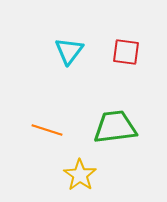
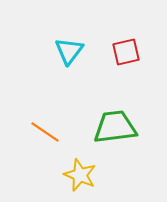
red square: rotated 20 degrees counterclockwise
orange line: moved 2 px left, 2 px down; rotated 16 degrees clockwise
yellow star: rotated 12 degrees counterclockwise
